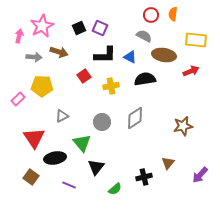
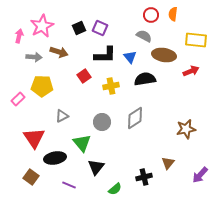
blue triangle: rotated 24 degrees clockwise
brown star: moved 3 px right, 3 px down
